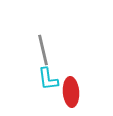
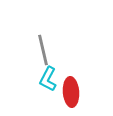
cyan L-shape: rotated 35 degrees clockwise
